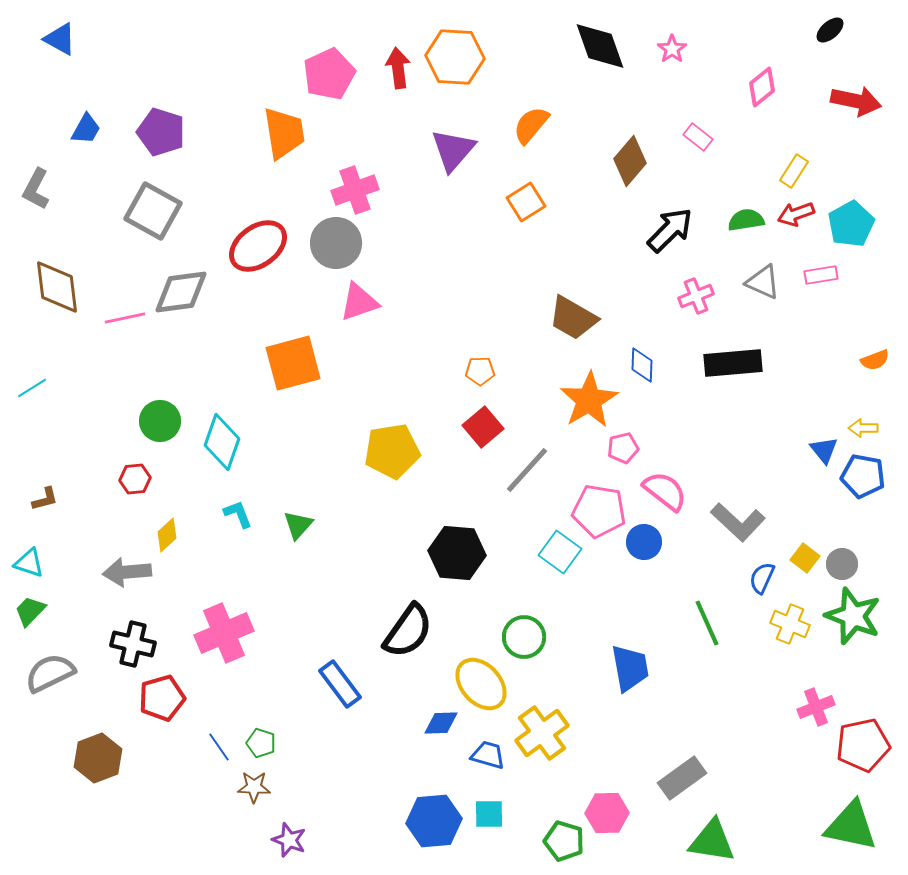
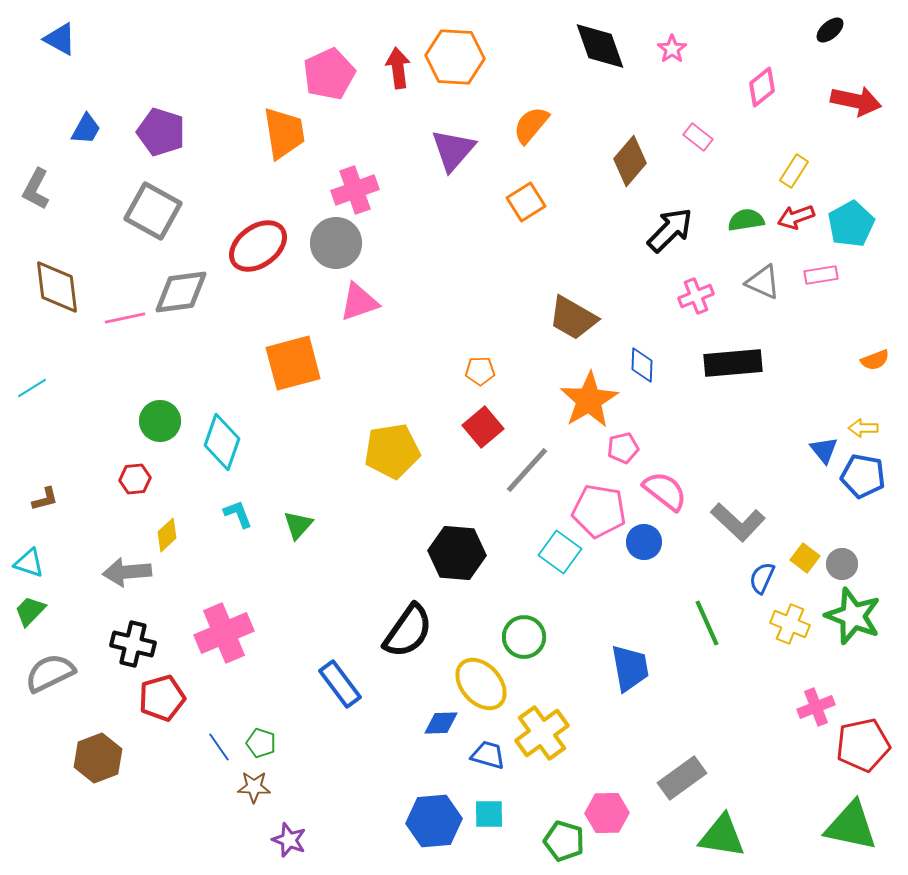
red arrow at (796, 214): moved 3 px down
green triangle at (712, 841): moved 10 px right, 5 px up
